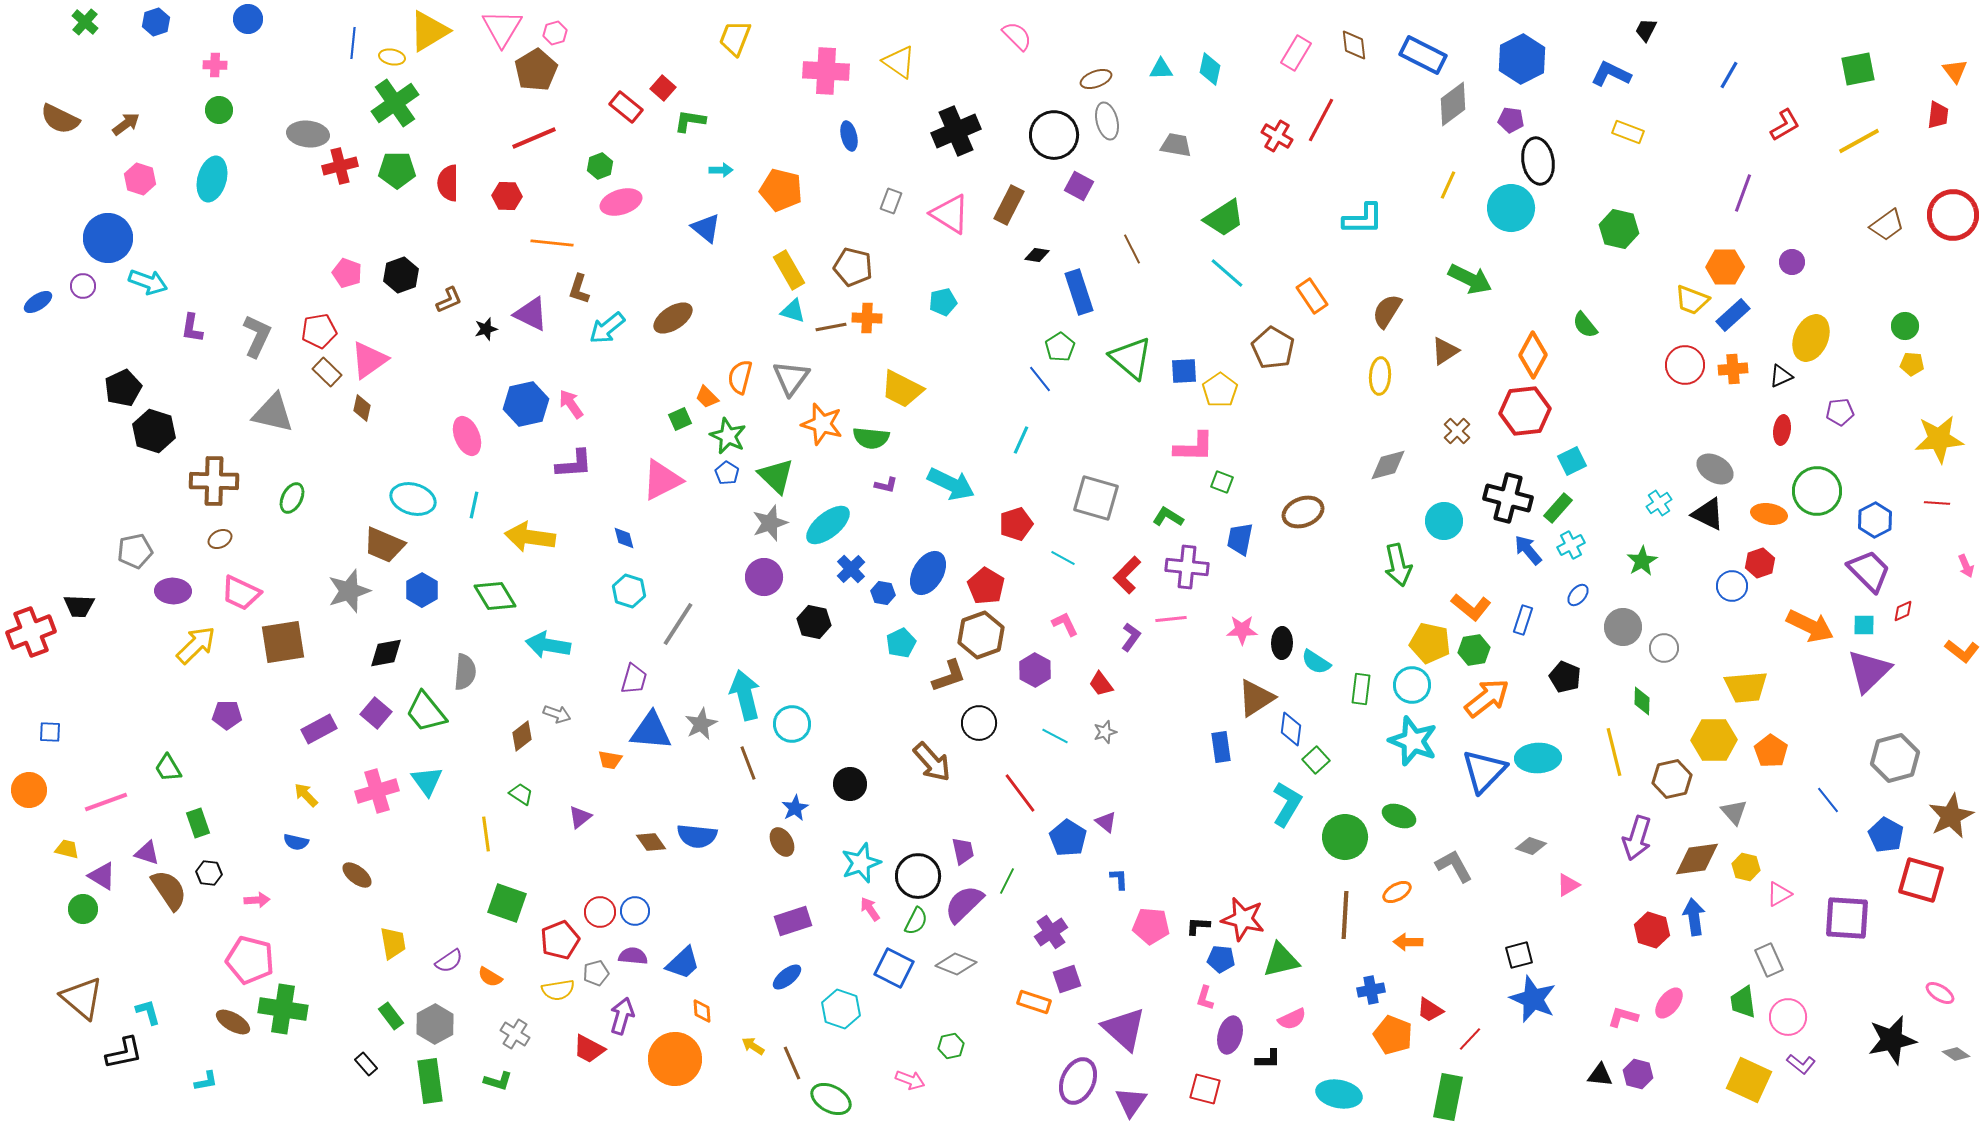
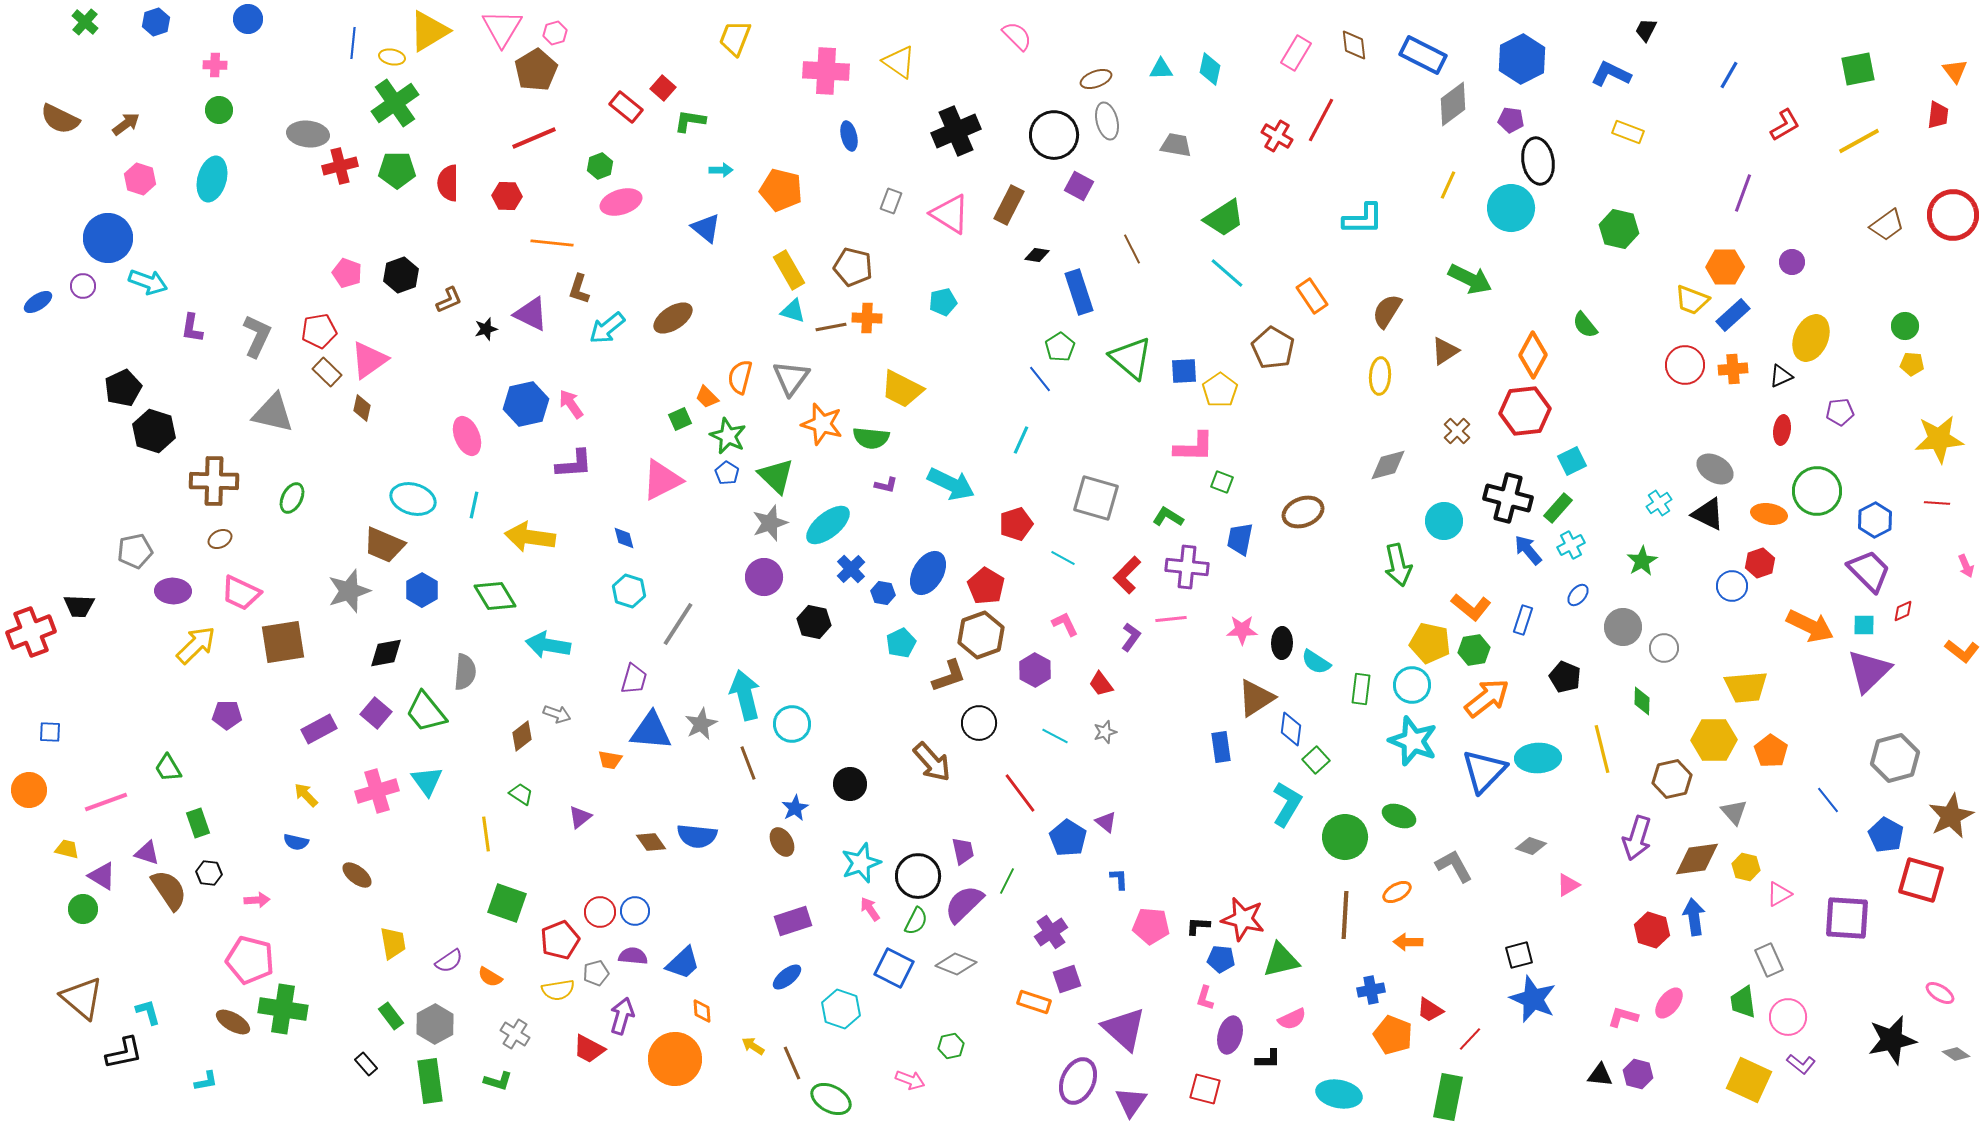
yellow line at (1614, 752): moved 12 px left, 3 px up
